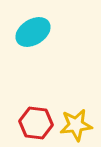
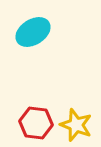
yellow star: rotated 28 degrees clockwise
